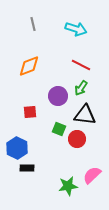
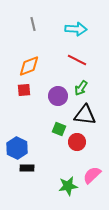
cyan arrow: rotated 15 degrees counterclockwise
red line: moved 4 px left, 5 px up
red square: moved 6 px left, 22 px up
red circle: moved 3 px down
